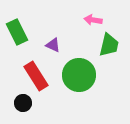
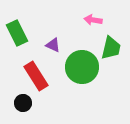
green rectangle: moved 1 px down
green trapezoid: moved 2 px right, 3 px down
green circle: moved 3 px right, 8 px up
